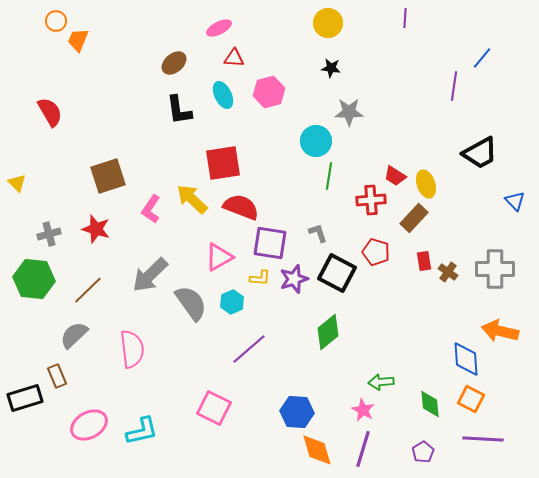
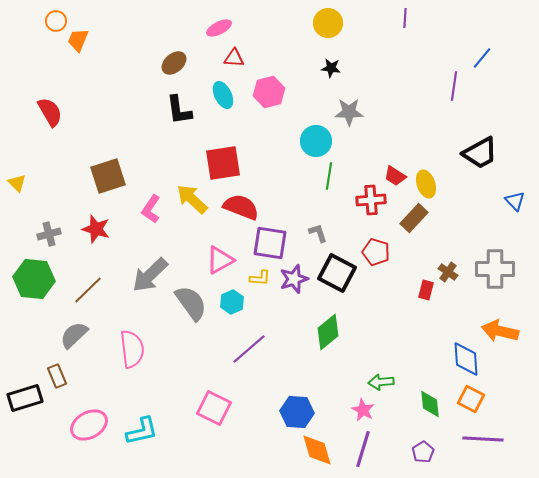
pink triangle at (219, 257): moved 1 px right, 3 px down
red rectangle at (424, 261): moved 2 px right, 29 px down; rotated 24 degrees clockwise
